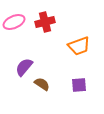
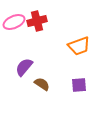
red cross: moved 8 px left, 1 px up
